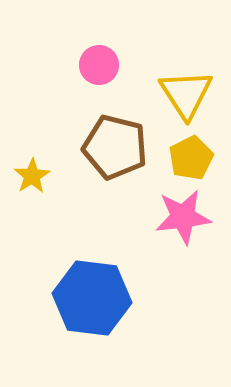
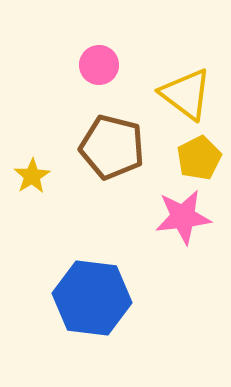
yellow triangle: rotated 20 degrees counterclockwise
brown pentagon: moved 3 px left
yellow pentagon: moved 8 px right
